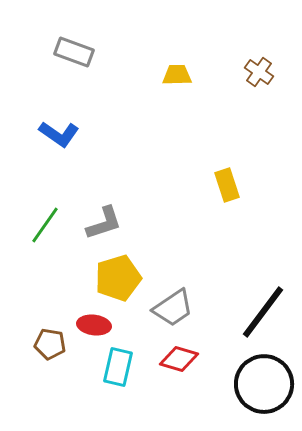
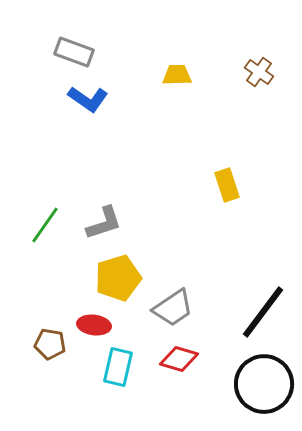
blue L-shape: moved 29 px right, 35 px up
